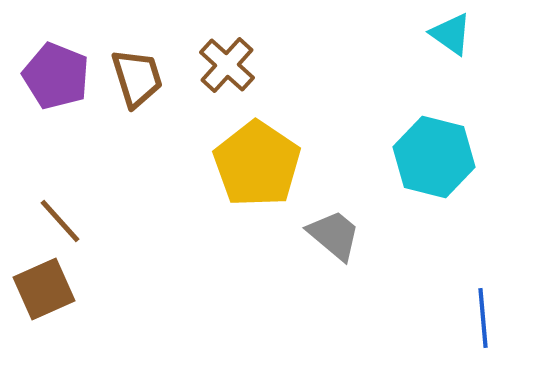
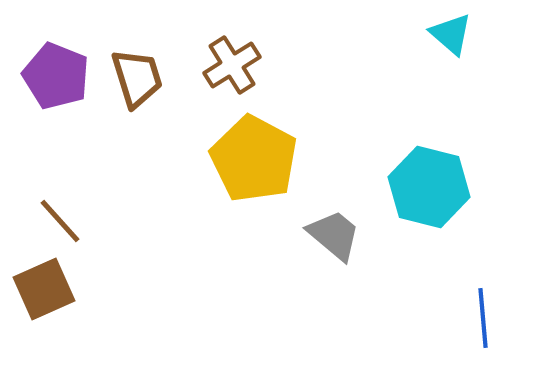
cyan triangle: rotated 6 degrees clockwise
brown cross: moved 5 px right; rotated 16 degrees clockwise
cyan hexagon: moved 5 px left, 30 px down
yellow pentagon: moved 3 px left, 5 px up; rotated 6 degrees counterclockwise
